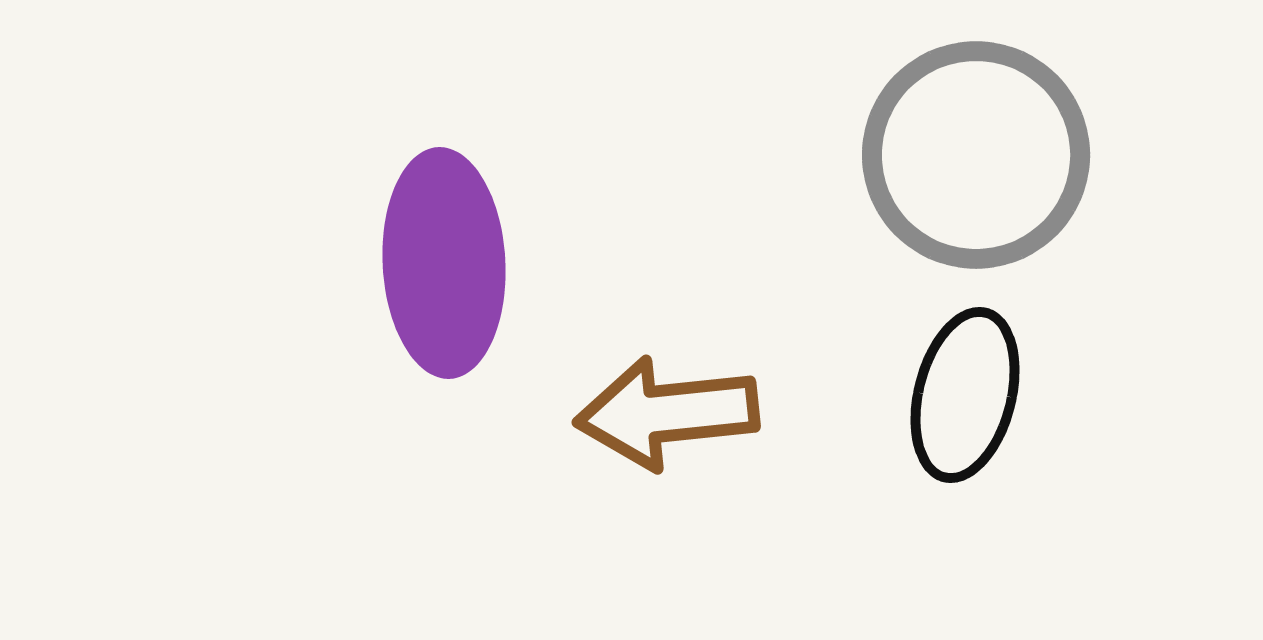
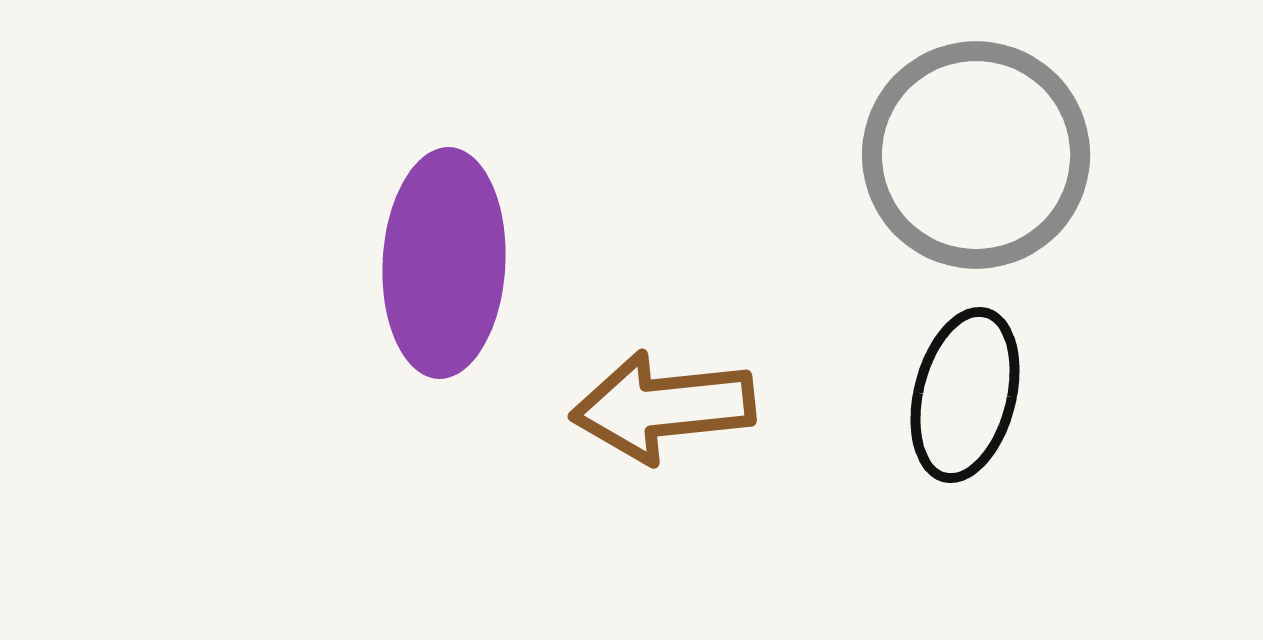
purple ellipse: rotated 6 degrees clockwise
brown arrow: moved 4 px left, 6 px up
